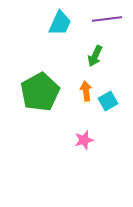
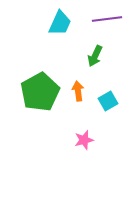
orange arrow: moved 8 px left
